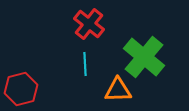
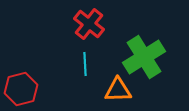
green cross: rotated 18 degrees clockwise
